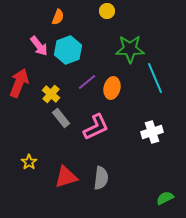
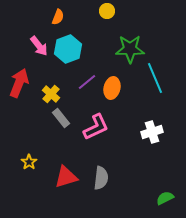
cyan hexagon: moved 1 px up
